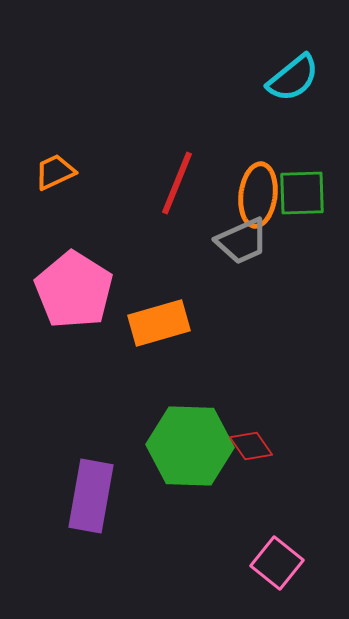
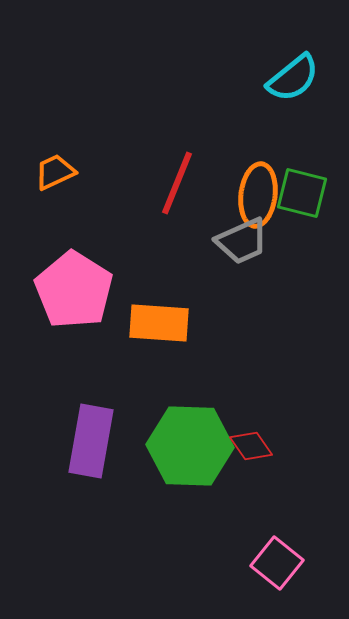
green square: rotated 16 degrees clockwise
orange rectangle: rotated 20 degrees clockwise
purple rectangle: moved 55 px up
